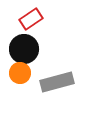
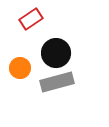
black circle: moved 32 px right, 4 px down
orange circle: moved 5 px up
